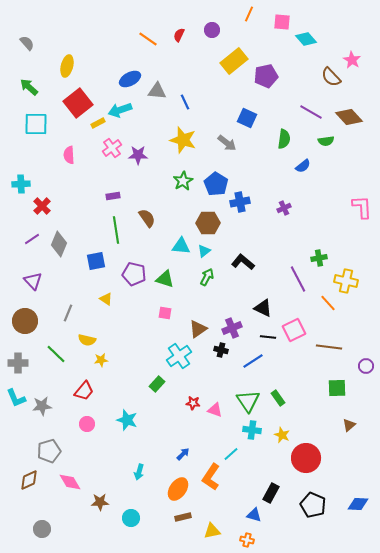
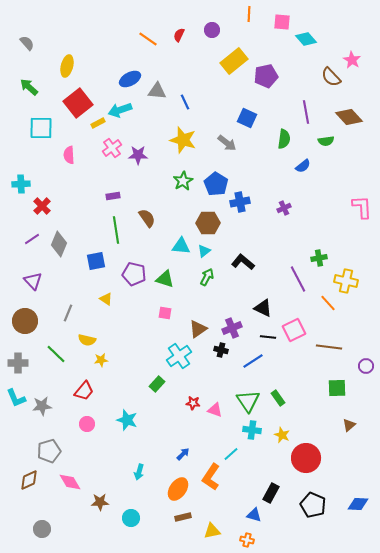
orange line at (249, 14): rotated 21 degrees counterclockwise
purple line at (311, 112): moved 5 px left; rotated 50 degrees clockwise
cyan square at (36, 124): moved 5 px right, 4 px down
